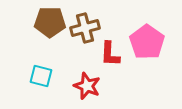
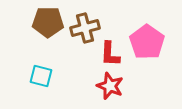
brown pentagon: moved 2 px left
red star: moved 23 px right
